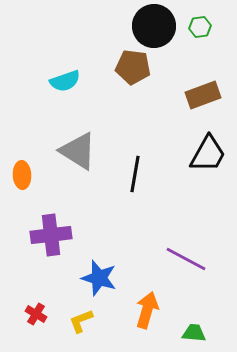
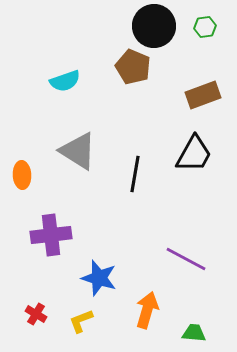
green hexagon: moved 5 px right
brown pentagon: rotated 16 degrees clockwise
black trapezoid: moved 14 px left
